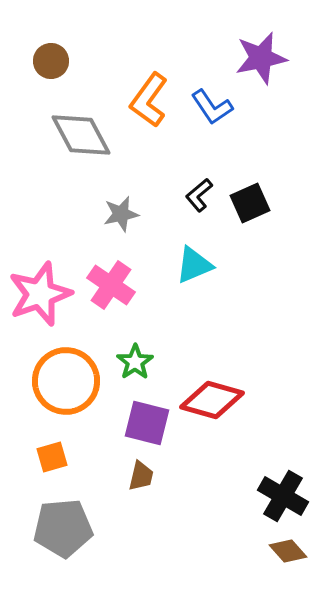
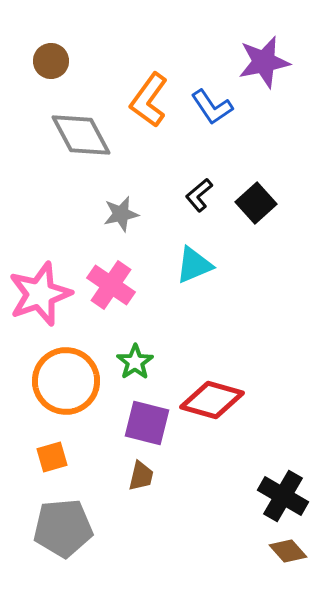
purple star: moved 3 px right, 4 px down
black square: moved 6 px right; rotated 18 degrees counterclockwise
